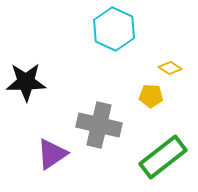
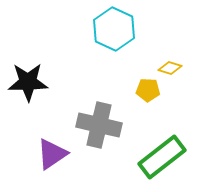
yellow diamond: rotated 15 degrees counterclockwise
black star: moved 2 px right
yellow pentagon: moved 3 px left, 6 px up
green rectangle: moved 1 px left
